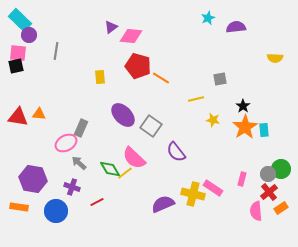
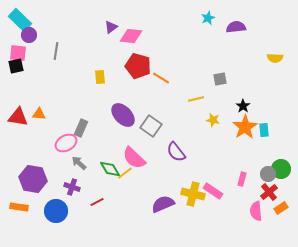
pink rectangle at (213, 188): moved 3 px down
